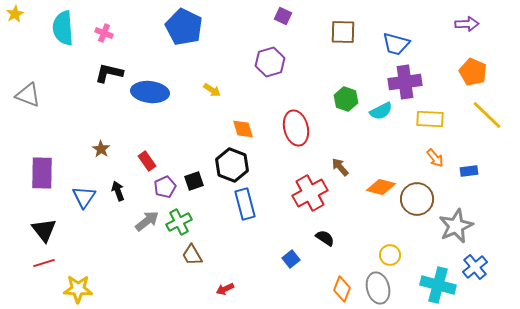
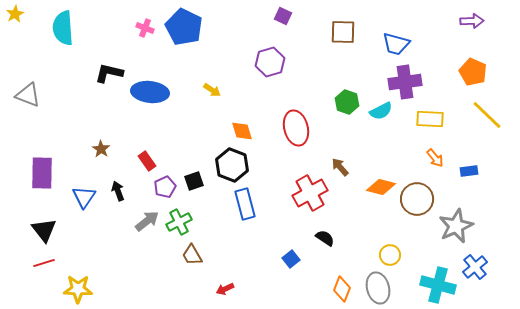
purple arrow at (467, 24): moved 5 px right, 3 px up
pink cross at (104, 33): moved 41 px right, 5 px up
green hexagon at (346, 99): moved 1 px right, 3 px down
orange diamond at (243, 129): moved 1 px left, 2 px down
